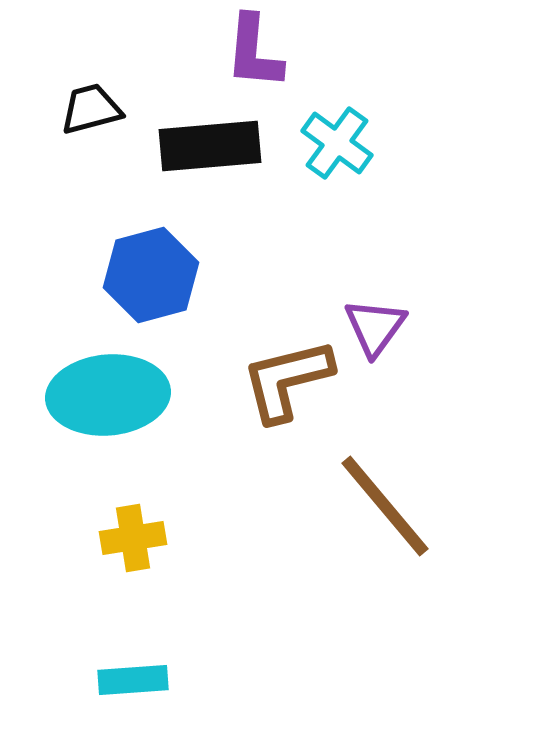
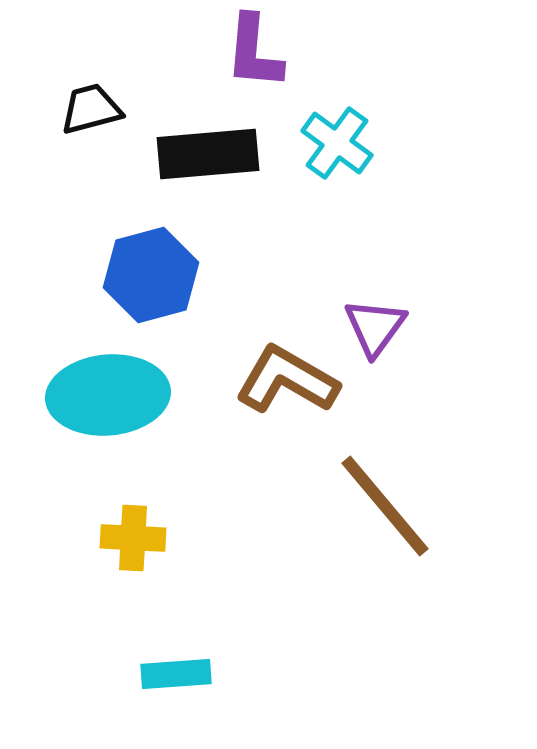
black rectangle: moved 2 px left, 8 px down
brown L-shape: rotated 44 degrees clockwise
yellow cross: rotated 12 degrees clockwise
cyan rectangle: moved 43 px right, 6 px up
